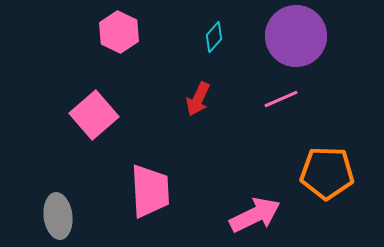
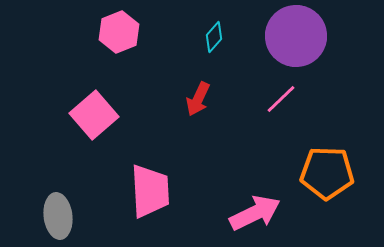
pink hexagon: rotated 12 degrees clockwise
pink line: rotated 20 degrees counterclockwise
pink arrow: moved 2 px up
